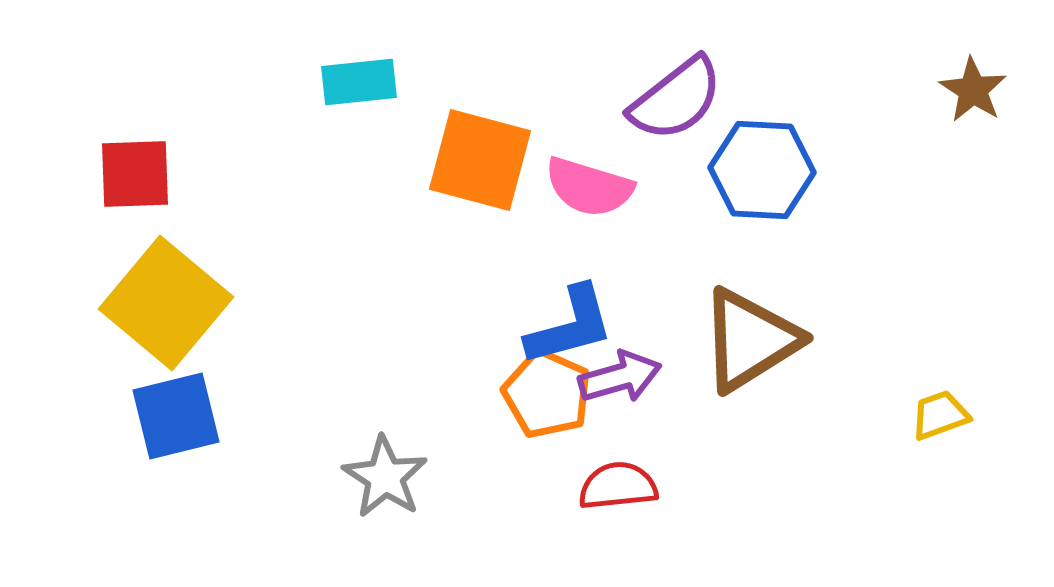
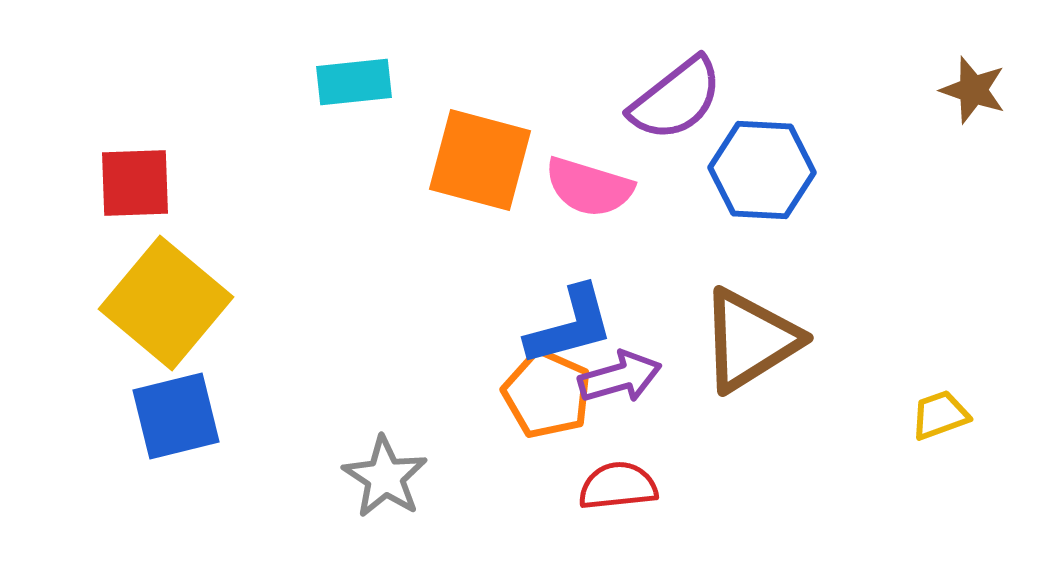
cyan rectangle: moved 5 px left
brown star: rotated 14 degrees counterclockwise
red square: moved 9 px down
